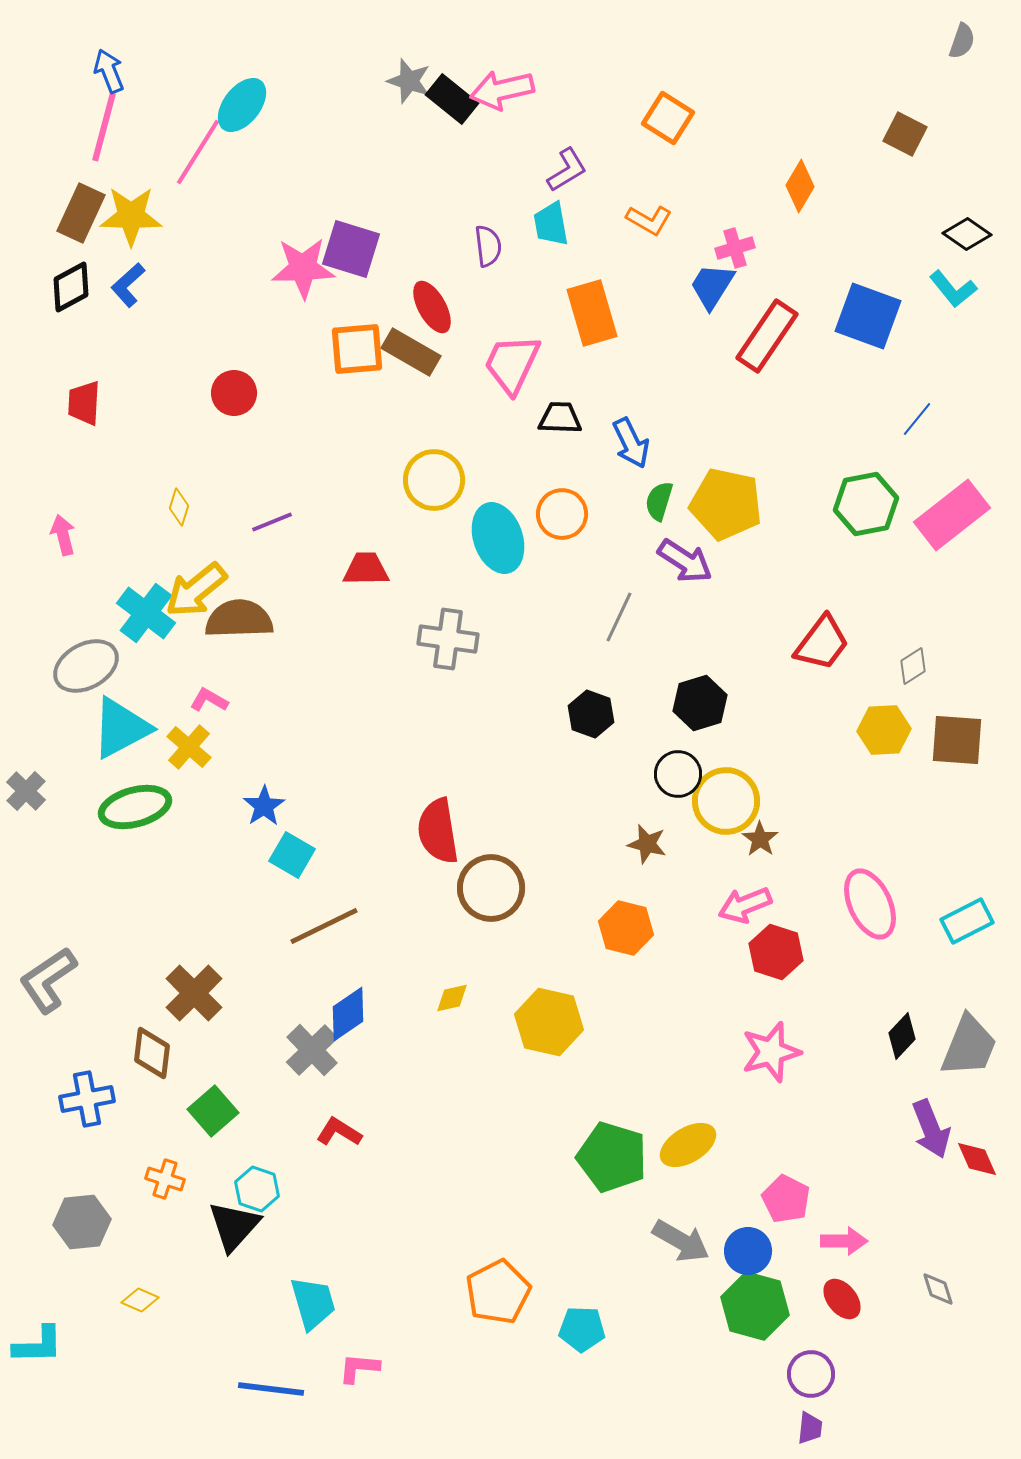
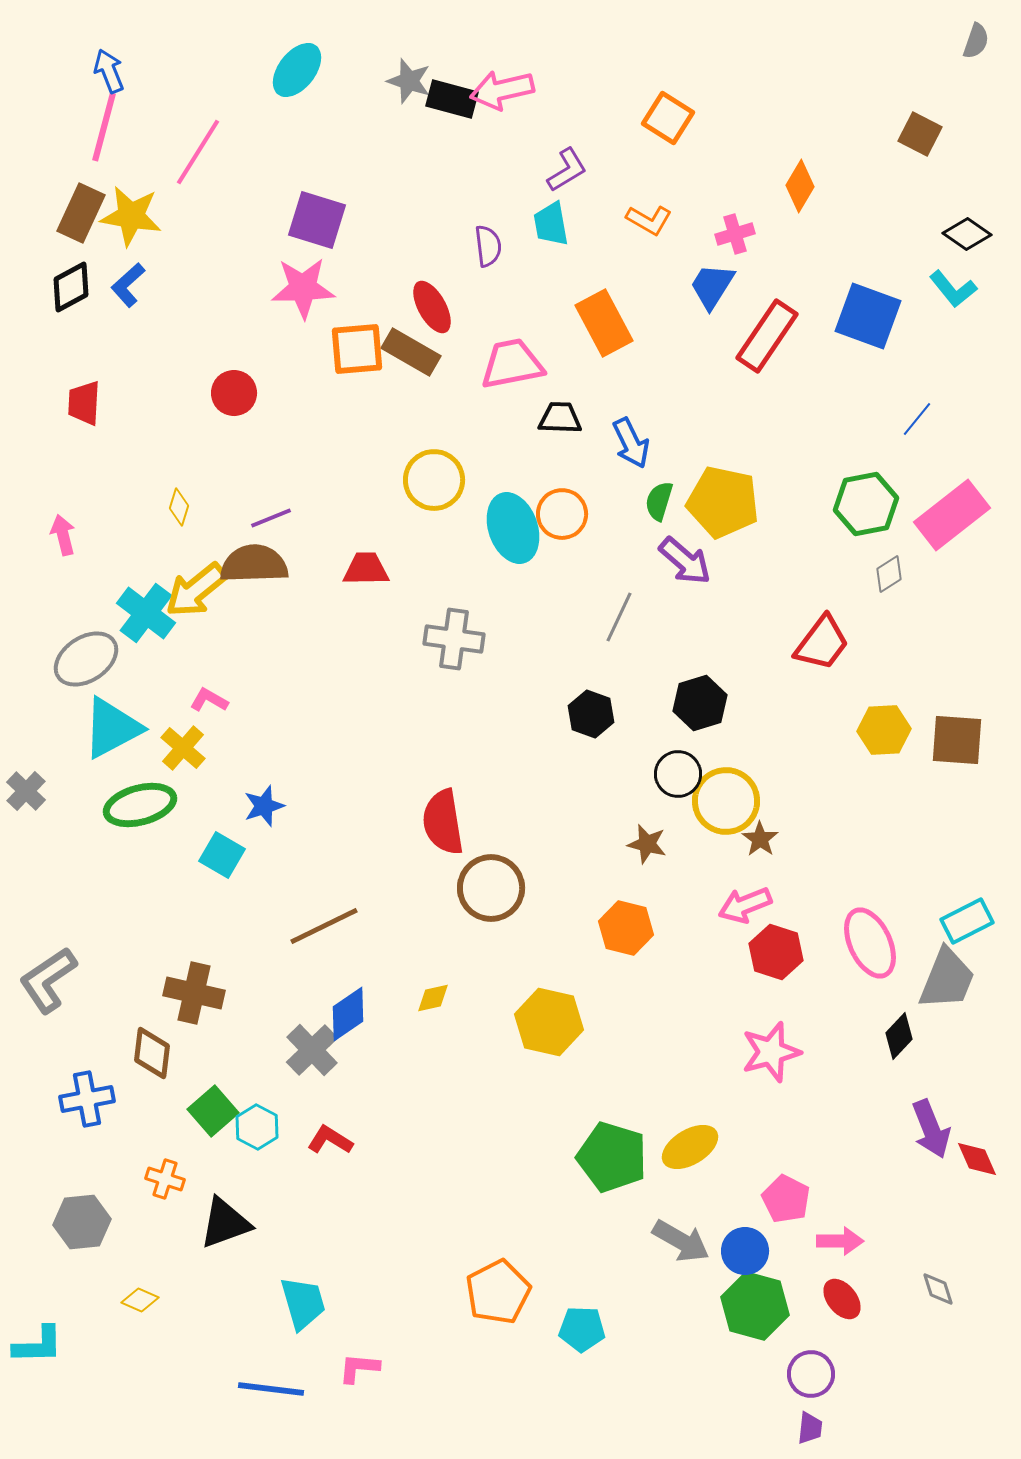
gray semicircle at (962, 41): moved 14 px right
black rectangle at (452, 99): rotated 24 degrees counterclockwise
cyan ellipse at (242, 105): moved 55 px right, 35 px up
brown square at (905, 134): moved 15 px right
yellow star at (131, 216): rotated 8 degrees clockwise
pink cross at (735, 248): moved 14 px up
purple square at (351, 249): moved 34 px left, 29 px up
pink star at (303, 268): moved 20 px down
orange rectangle at (592, 313): moved 12 px right, 10 px down; rotated 12 degrees counterclockwise
pink trapezoid at (512, 364): rotated 54 degrees clockwise
yellow pentagon at (726, 504): moved 3 px left, 2 px up
purple line at (272, 522): moved 1 px left, 4 px up
cyan ellipse at (498, 538): moved 15 px right, 10 px up
purple arrow at (685, 561): rotated 8 degrees clockwise
brown semicircle at (239, 619): moved 15 px right, 55 px up
gray cross at (448, 639): moved 6 px right
gray ellipse at (86, 666): moved 7 px up; rotated 4 degrees counterclockwise
gray diamond at (913, 666): moved 24 px left, 92 px up
cyan triangle at (121, 728): moved 9 px left
yellow cross at (189, 747): moved 6 px left, 1 px down
blue star at (264, 806): rotated 15 degrees clockwise
green ellipse at (135, 807): moved 5 px right, 2 px up
red semicircle at (438, 831): moved 5 px right, 9 px up
cyan square at (292, 855): moved 70 px left
pink ellipse at (870, 904): moved 39 px down
brown cross at (194, 993): rotated 32 degrees counterclockwise
yellow diamond at (452, 998): moved 19 px left
black diamond at (902, 1036): moved 3 px left
gray trapezoid at (969, 1046): moved 22 px left, 67 px up
red L-shape at (339, 1132): moved 9 px left, 8 px down
yellow ellipse at (688, 1145): moved 2 px right, 2 px down
cyan hexagon at (257, 1189): moved 62 px up; rotated 9 degrees clockwise
black triangle at (234, 1226): moved 9 px left, 3 px up; rotated 28 degrees clockwise
pink arrow at (844, 1241): moved 4 px left
blue circle at (748, 1251): moved 3 px left
cyan trapezoid at (313, 1303): moved 10 px left
